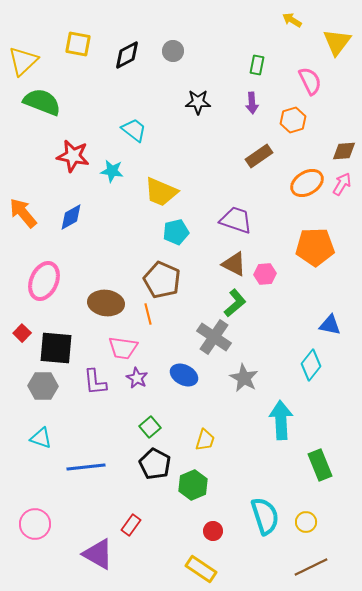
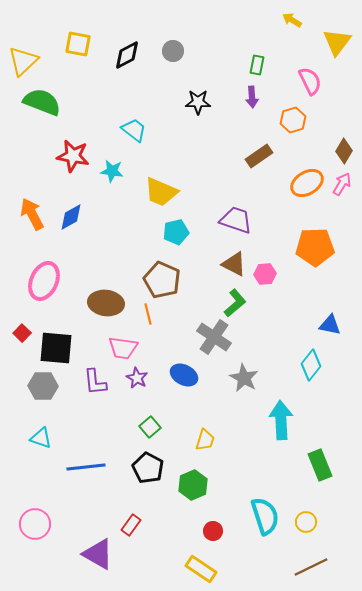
purple arrow at (252, 103): moved 6 px up
brown diamond at (344, 151): rotated 55 degrees counterclockwise
orange arrow at (23, 213): moved 9 px right, 1 px down; rotated 12 degrees clockwise
black pentagon at (155, 464): moved 7 px left, 4 px down
